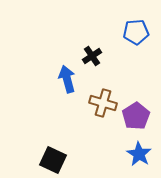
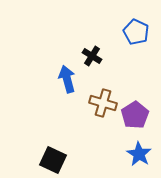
blue pentagon: rotated 30 degrees clockwise
black cross: rotated 24 degrees counterclockwise
purple pentagon: moved 1 px left, 1 px up
